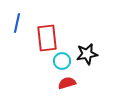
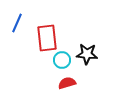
blue line: rotated 12 degrees clockwise
black star: rotated 15 degrees clockwise
cyan circle: moved 1 px up
